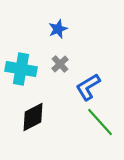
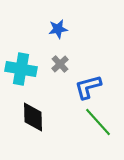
blue star: rotated 12 degrees clockwise
blue L-shape: rotated 16 degrees clockwise
black diamond: rotated 64 degrees counterclockwise
green line: moved 2 px left
